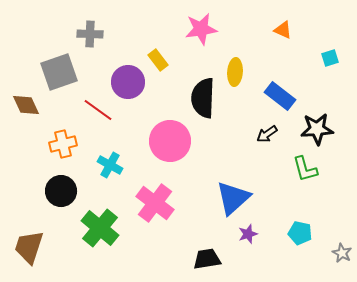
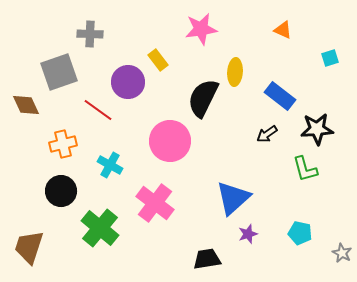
black semicircle: rotated 24 degrees clockwise
